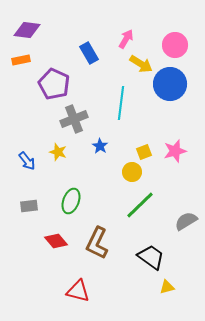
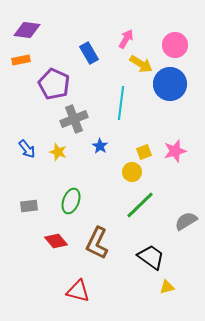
blue arrow: moved 12 px up
